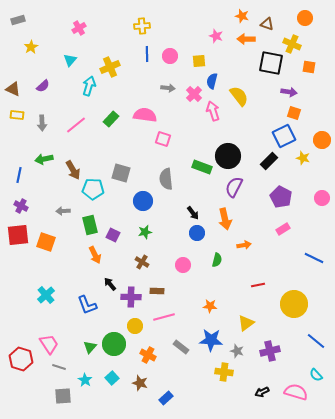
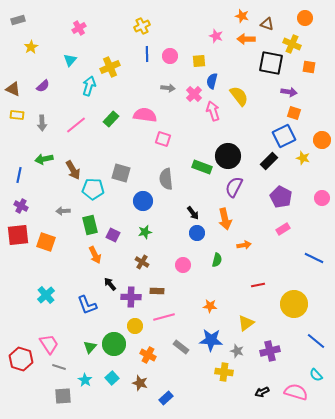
yellow cross at (142, 26): rotated 21 degrees counterclockwise
